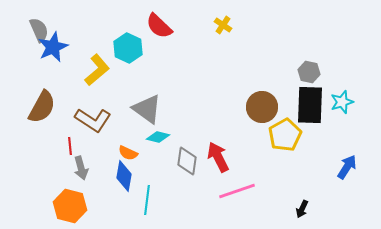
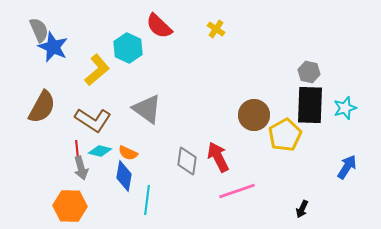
yellow cross: moved 7 px left, 4 px down
blue star: rotated 24 degrees counterclockwise
cyan star: moved 3 px right, 6 px down
brown circle: moved 8 px left, 8 px down
cyan diamond: moved 58 px left, 14 px down
red line: moved 7 px right, 3 px down
orange hexagon: rotated 12 degrees counterclockwise
